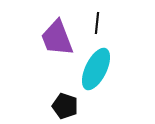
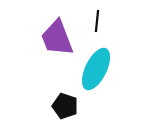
black line: moved 2 px up
